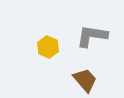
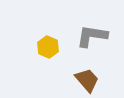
brown trapezoid: moved 2 px right
